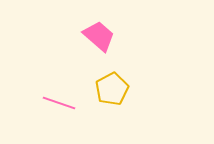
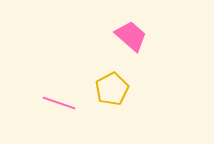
pink trapezoid: moved 32 px right
